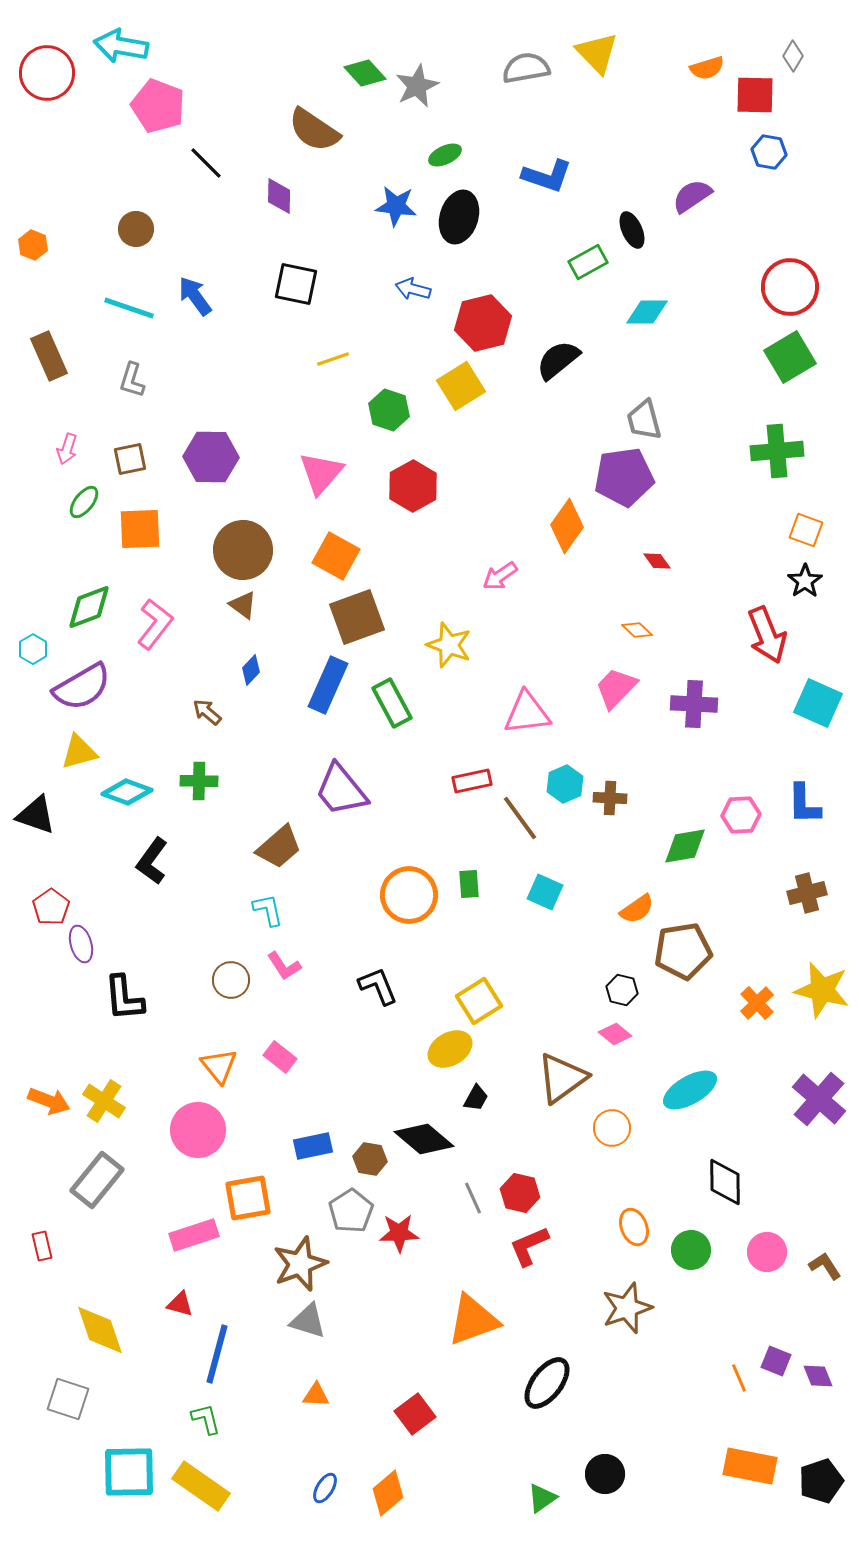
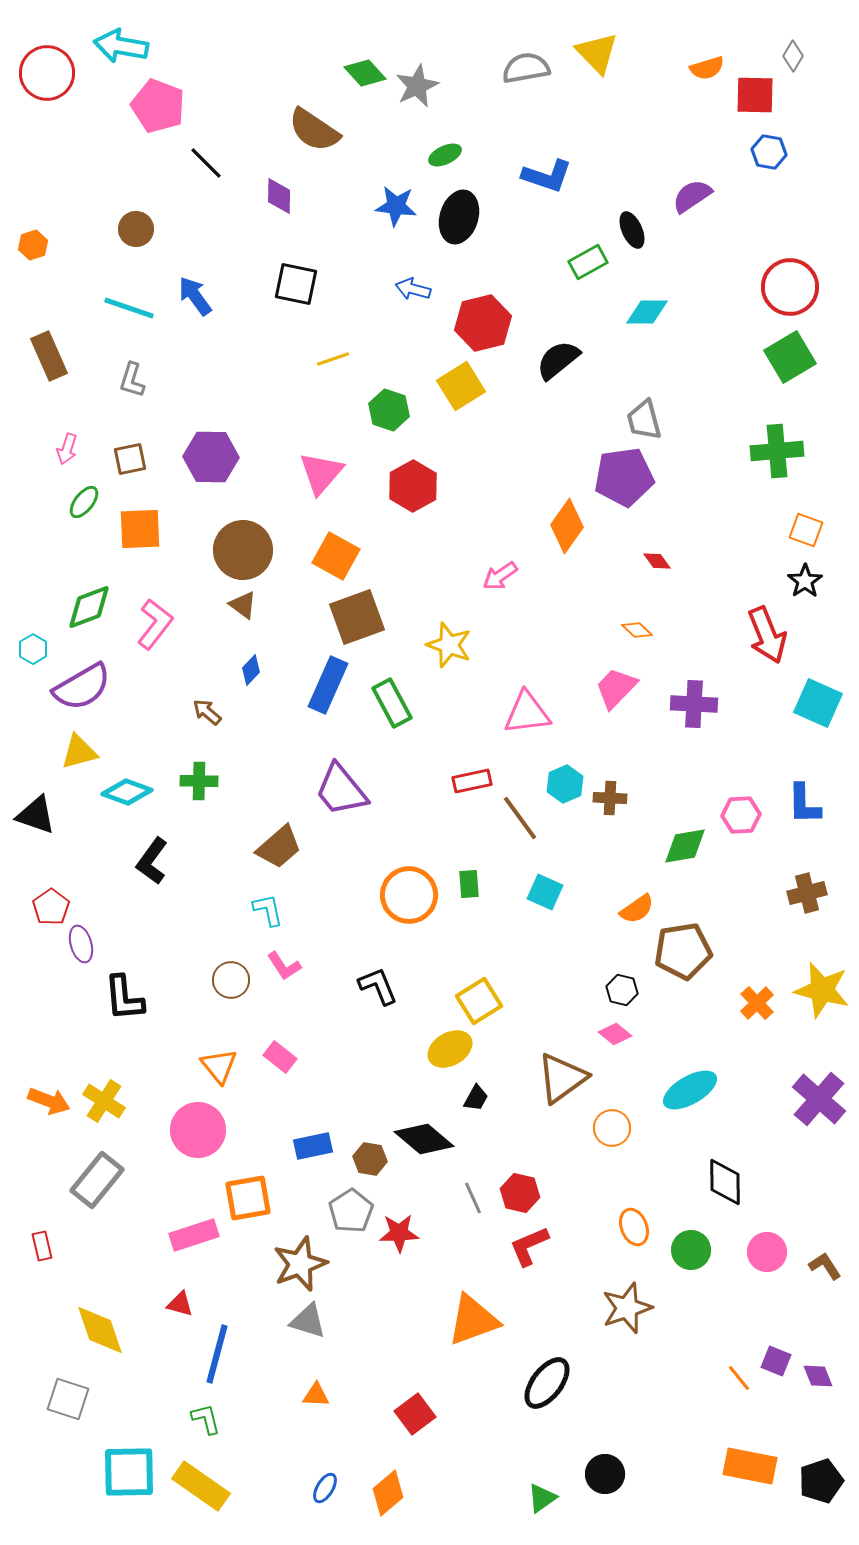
orange hexagon at (33, 245): rotated 20 degrees clockwise
orange line at (739, 1378): rotated 16 degrees counterclockwise
